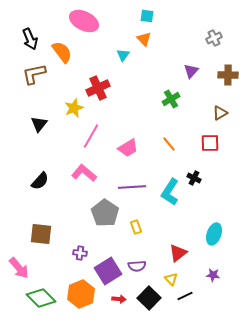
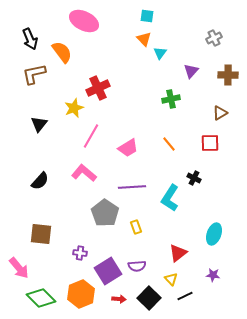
cyan triangle: moved 37 px right, 2 px up
green cross: rotated 18 degrees clockwise
cyan L-shape: moved 6 px down
